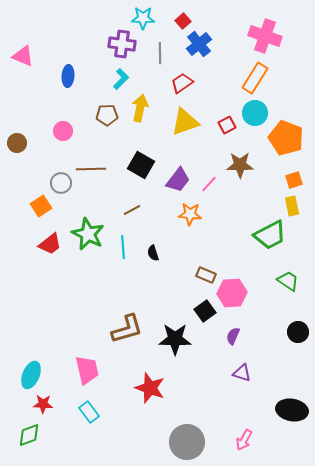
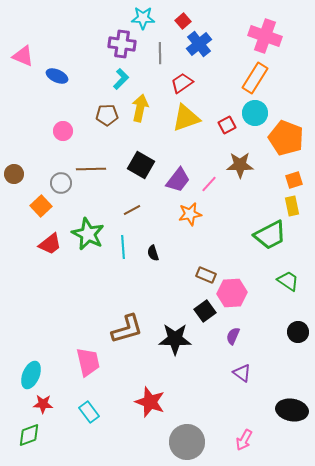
blue ellipse at (68, 76): moved 11 px left; rotated 70 degrees counterclockwise
yellow triangle at (185, 122): moved 1 px right, 4 px up
brown circle at (17, 143): moved 3 px left, 31 px down
orange square at (41, 206): rotated 10 degrees counterclockwise
orange star at (190, 214): rotated 15 degrees counterclockwise
pink trapezoid at (87, 370): moved 1 px right, 8 px up
purple triangle at (242, 373): rotated 18 degrees clockwise
red star at (150, 388): moved 14 px down
